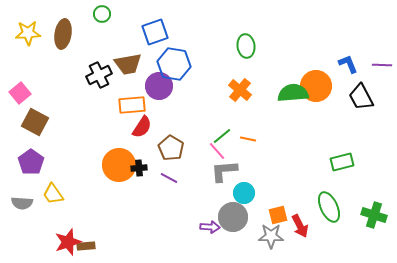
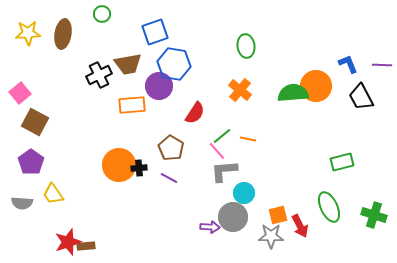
red semicircle at (142, 127): moved 53 px right, 14 px up
